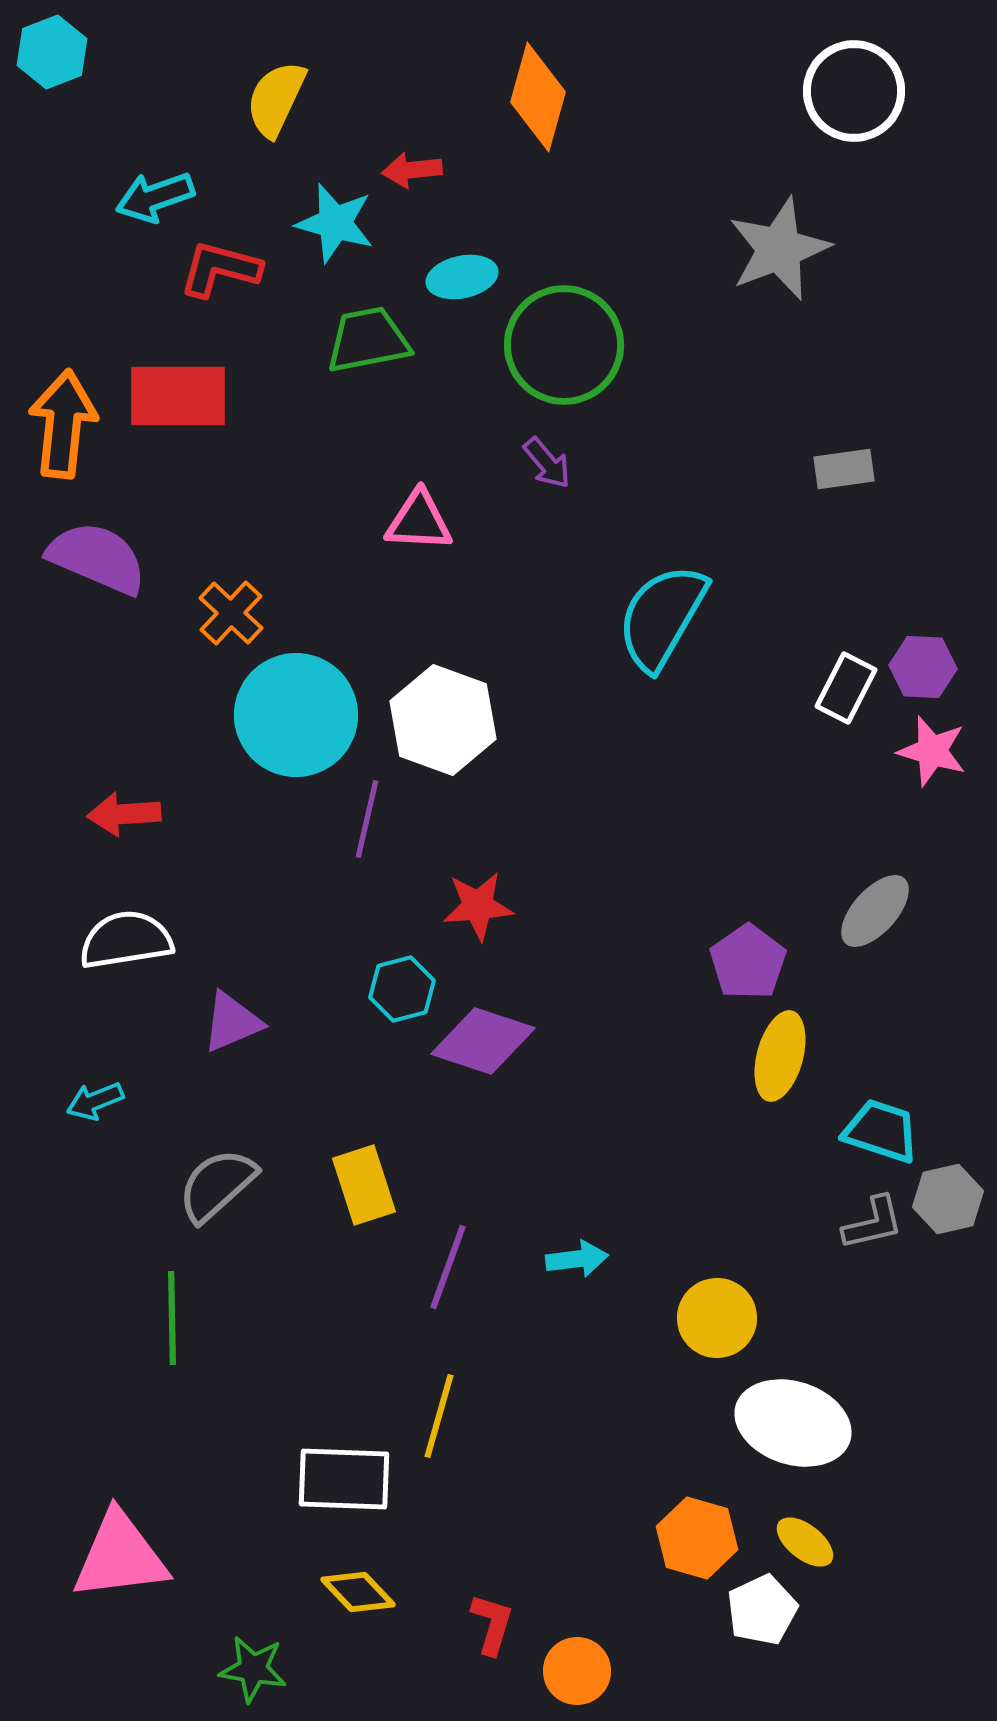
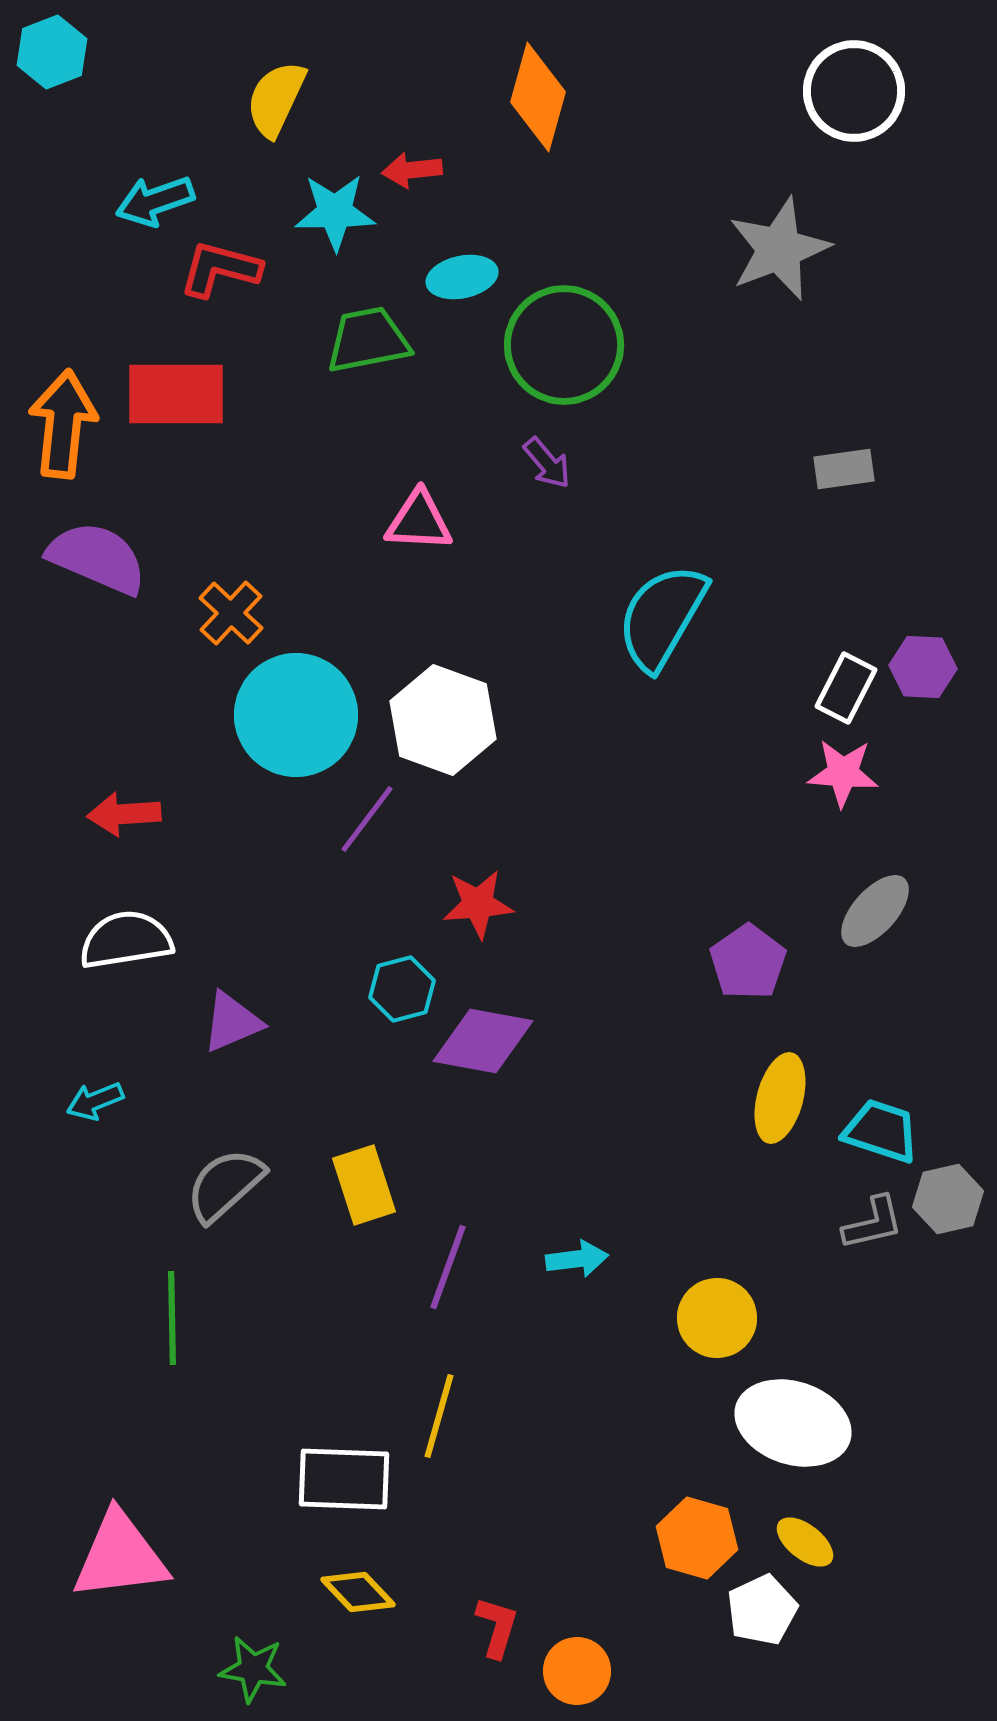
cyan arrow at (155, 197): moved 4 px down
cyan star at (335, 223): moved 11 px up; rotated 16 degrees counterclockwise
red rectangle at (178, 396): moved 2 px left, 2 px up
pink star at (932, 751): moved 89 px left, 22 px down; rotated 12 degrees counterclockwise
purple line at (367, 819): rotated 24 degrees clockwise
red star at (478, 906): moved 2 px up
purple diamond at (483, 1041): rotated 8 degrees counterclockwise
yellow ellipse at (780, 1056): moved 42 px down
gray semicircle at (217, 1185): moved 8 px right
red L-shape at (492, 1624): moved 5 px right, 3 px down
